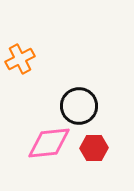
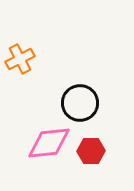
black circle: moved 1 px right, 3 px up
red hexagon: moved 3 px left, 3 px down
